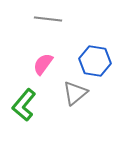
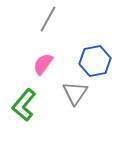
gray line: rotated 68 degrees counterclockwise
blue hexagon: rotated 20 degrees counterclockwise
gray triangle: rotated 16 degrees counterclockwise
